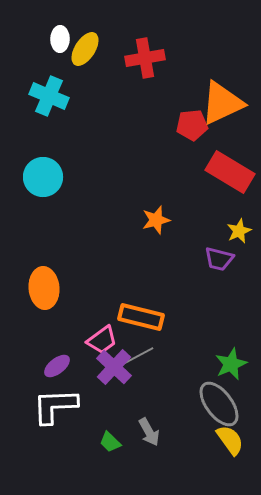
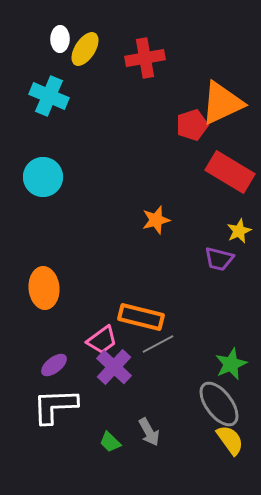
red pentagon: rotated 12 degrees counterclockwise
gray line: moved 20 px right, 12 px up
purple ellipse: moved 3 px left, 1 px up
